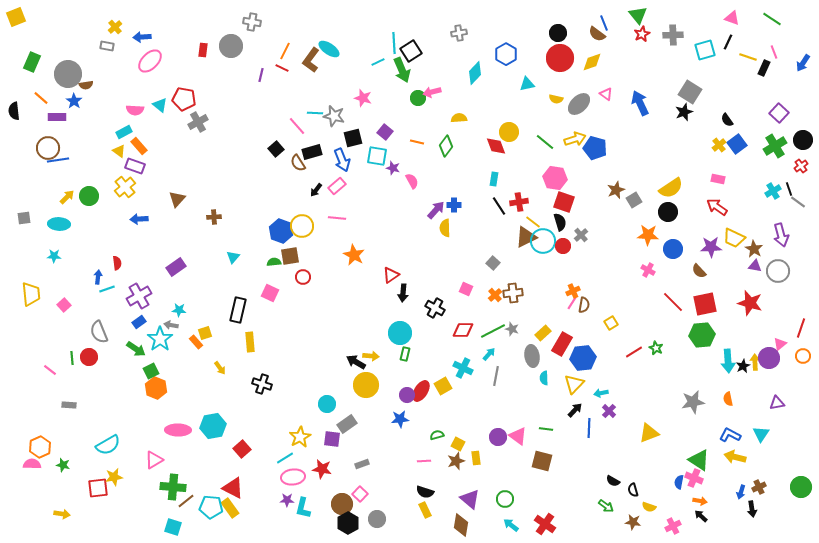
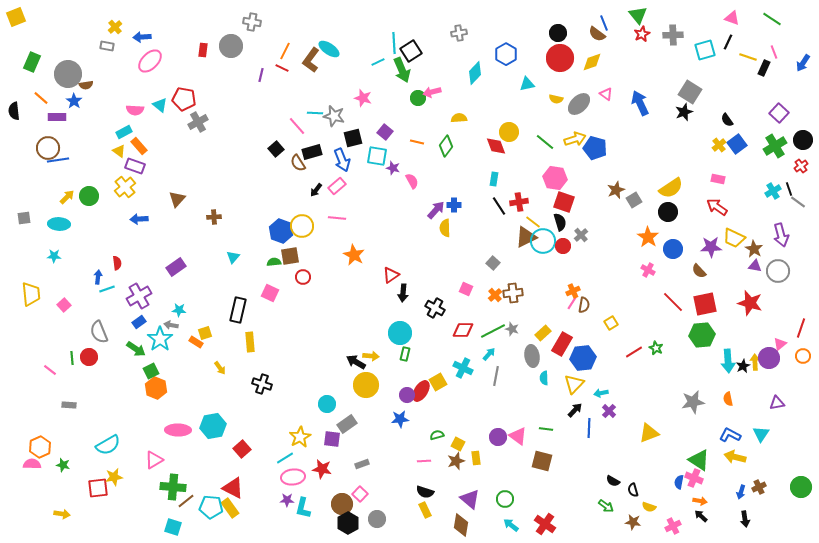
orange star at (648, 235): moved 2 px down; rotated 30 degrees clockwise
orange rectangle at (196, 342): rotated 16 degrees counterclockwise
yellow square at (443, 386): moved 5 px left, 4 px up
black arrow at (752, 509): moved 7 px left, 10 px down
